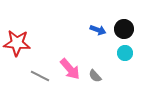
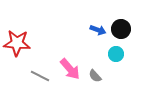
black circle: moved 3 px left
cyan circle: moved 9 px left, 1 px down
